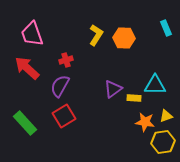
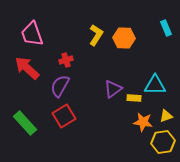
orange star: moved 2 px left
